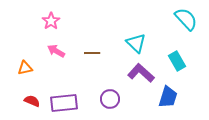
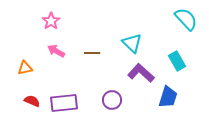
cyan triangle: moved 4 px left
purple circle: moved 2 px right, 1 px down
